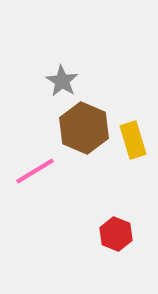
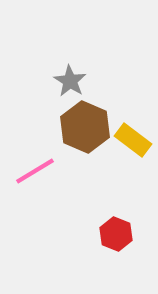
gray star: moved 8 px right
brown hexagon: moved 1 px right, 1 px up
yellow rectangle: rotated 36 degrees counterclockwise
